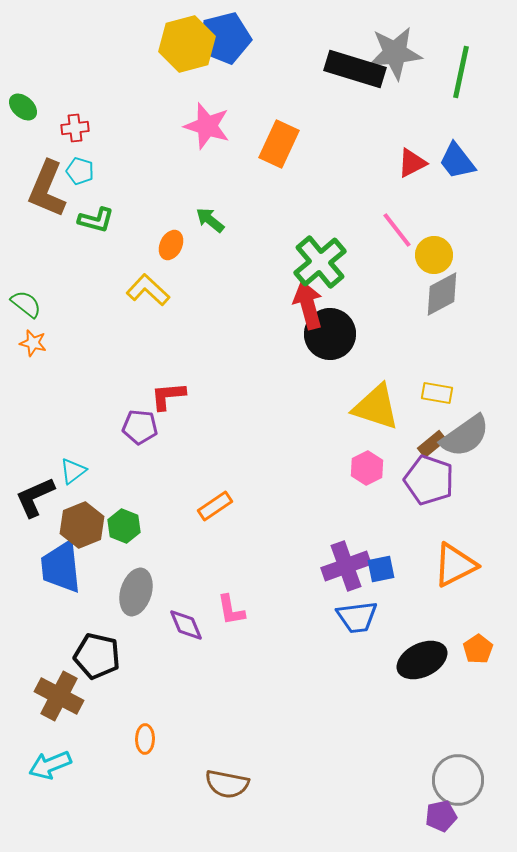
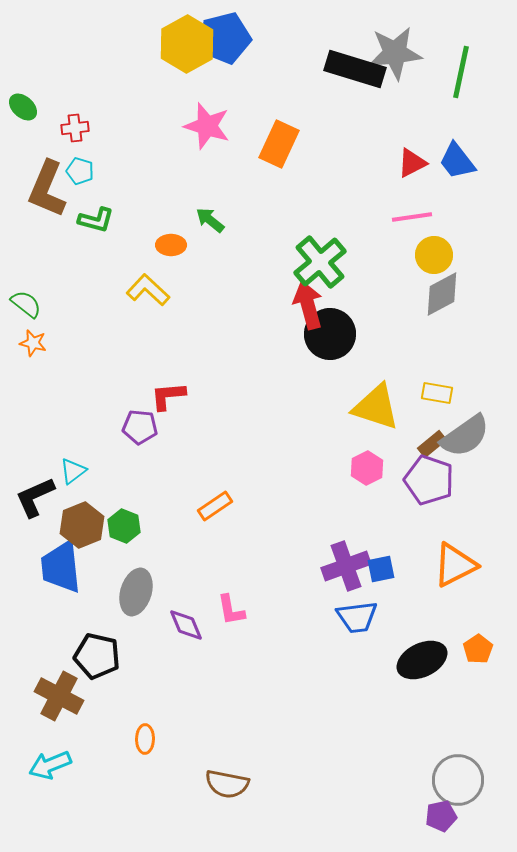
yellow hexagon at (187, 44): rotated 14 degrees counterclockwise
pink line at (397, 230): moved 15 px right, 13 px up; rotated 60 degrees counterclockwise
orange ellipse at (171, 245): rotated 64 degrees clockwise
